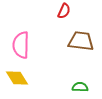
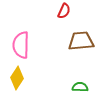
brown trapezoid: rotated 12 degrees counterclockwise
yellow diamond: rotated 65 degrees clockwise
